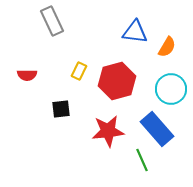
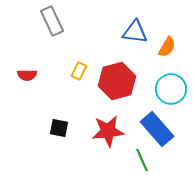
black square: moved 2 px left, 19 px down; rotated 18 degrees clockwise
